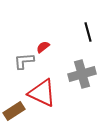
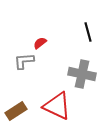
red semicircle: moved 3 px left, 4 px up
gray cross: rotated 28 degrees clockwise
red triangle: moved 15 px right, 13 px down
brown rectangle: moved 2 px right
